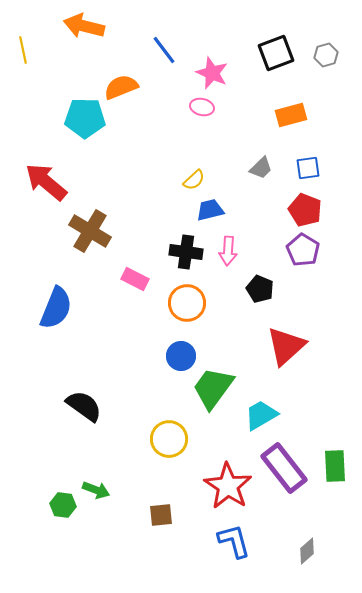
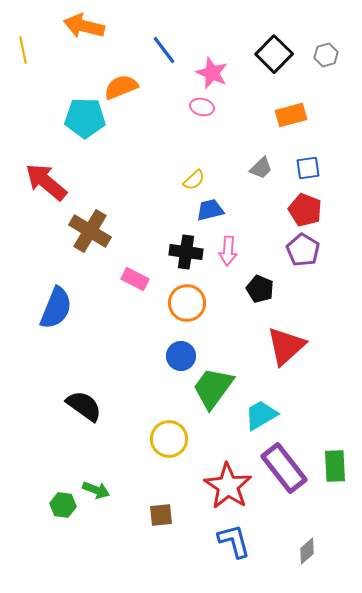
black square: moved 2 px left, 1 px down; rotated 24 degrees counterclockwise
